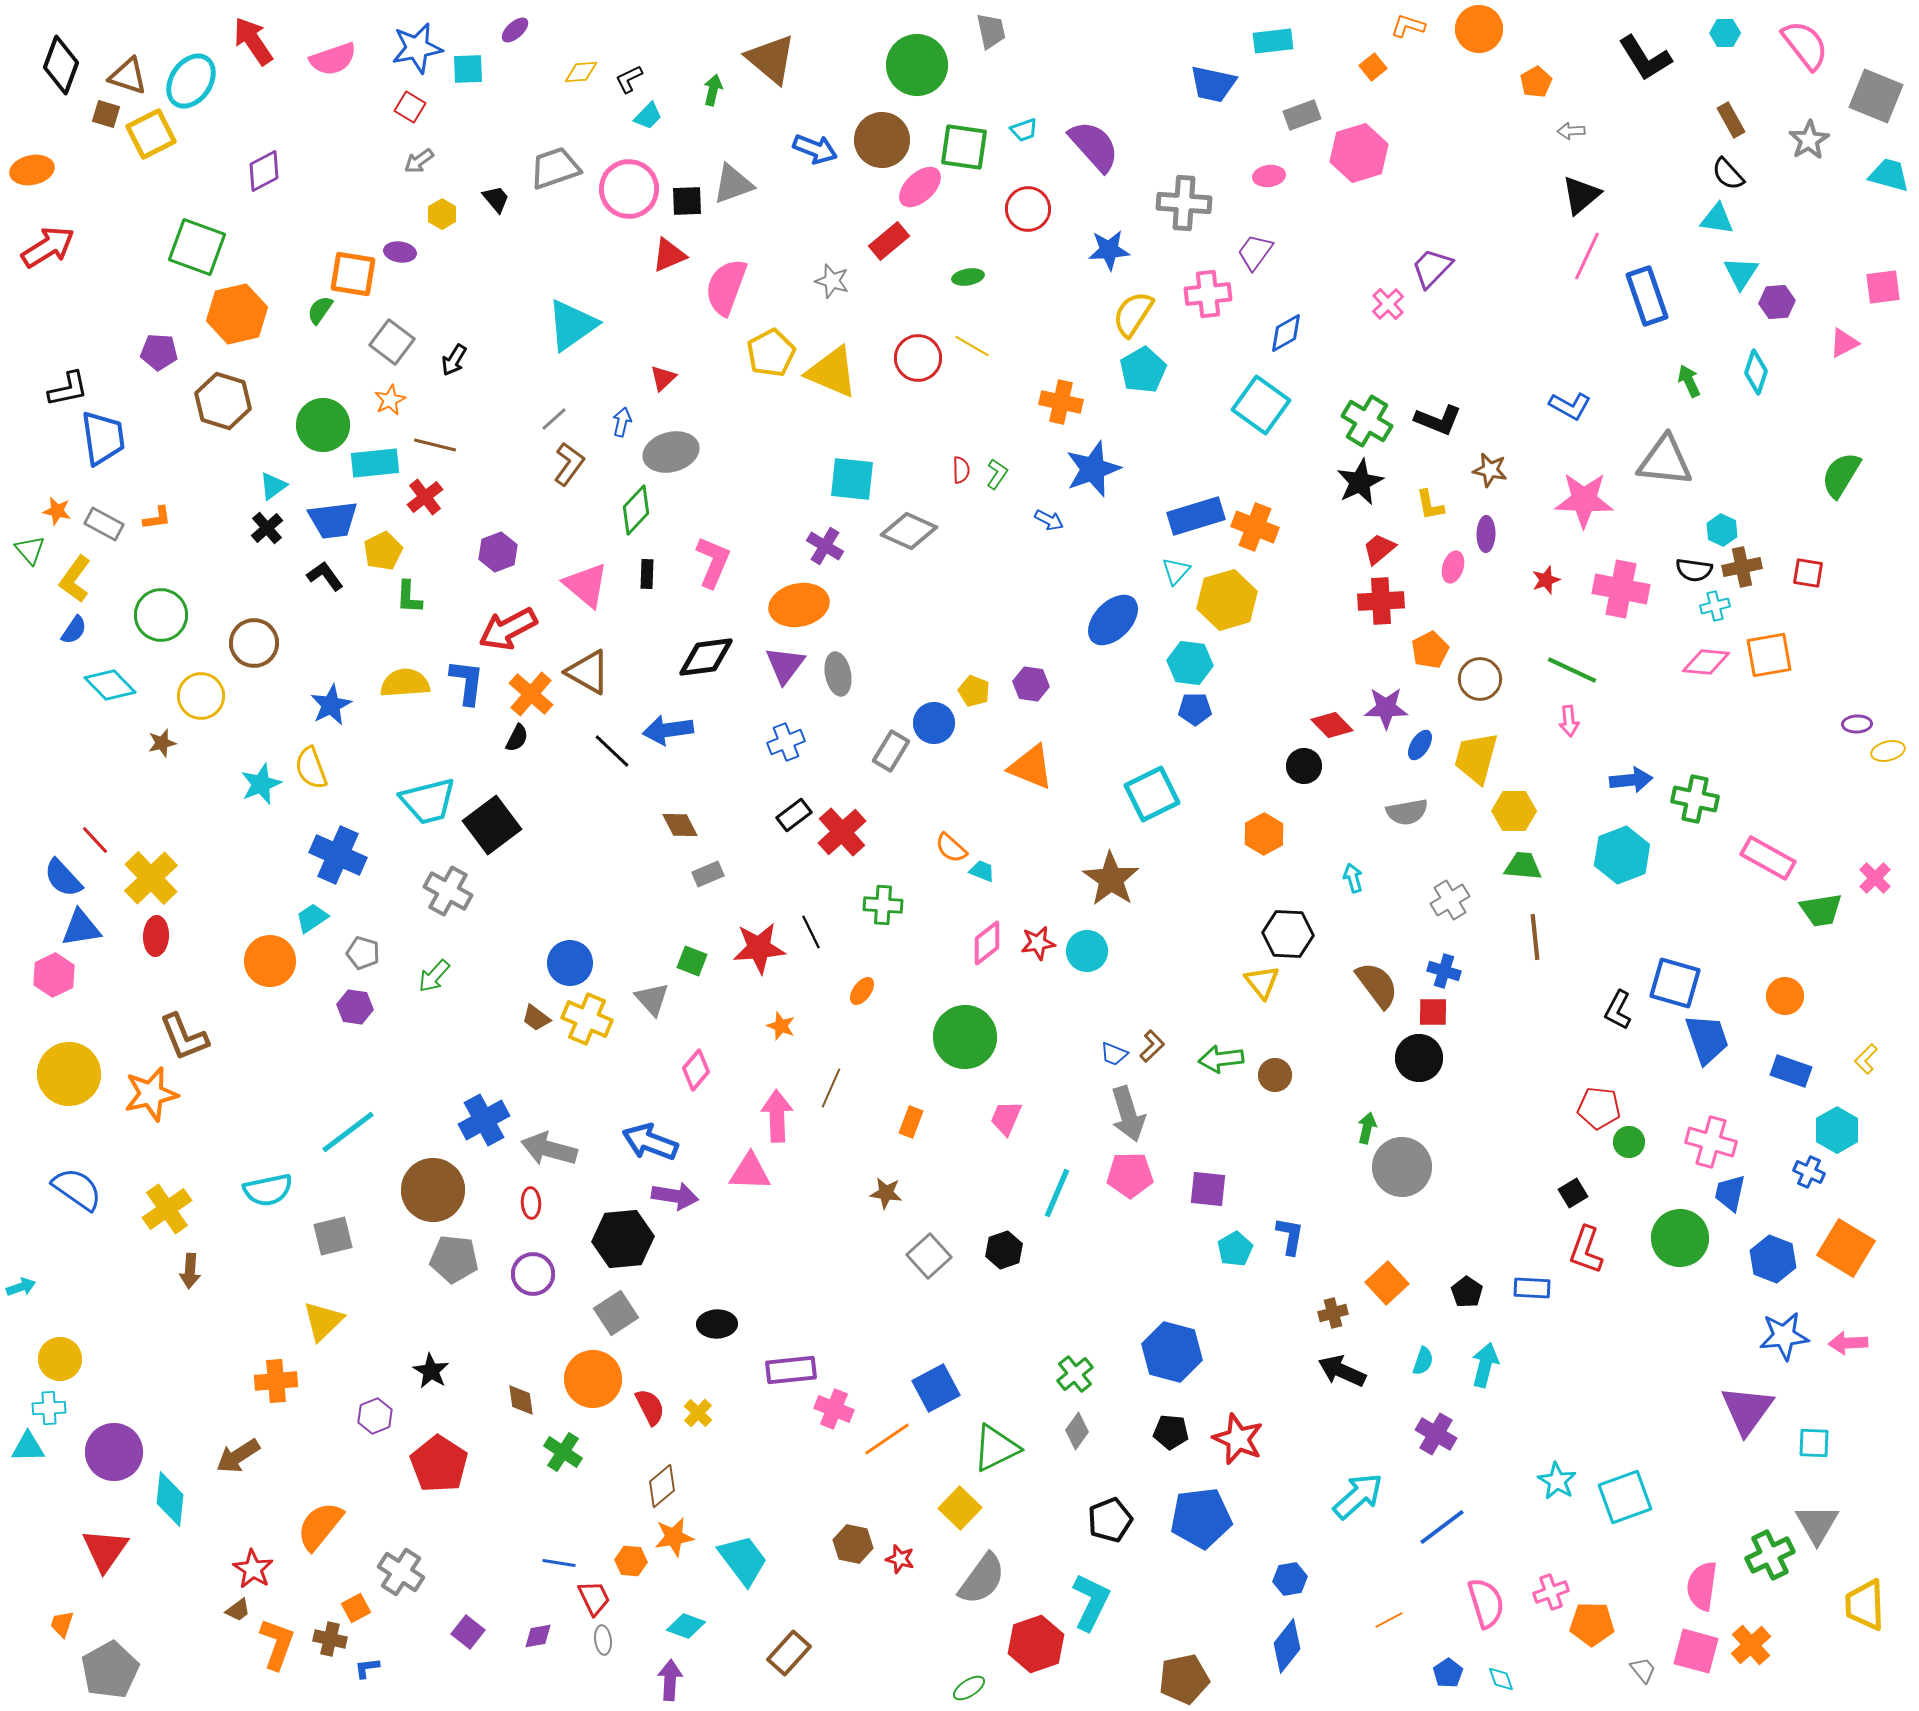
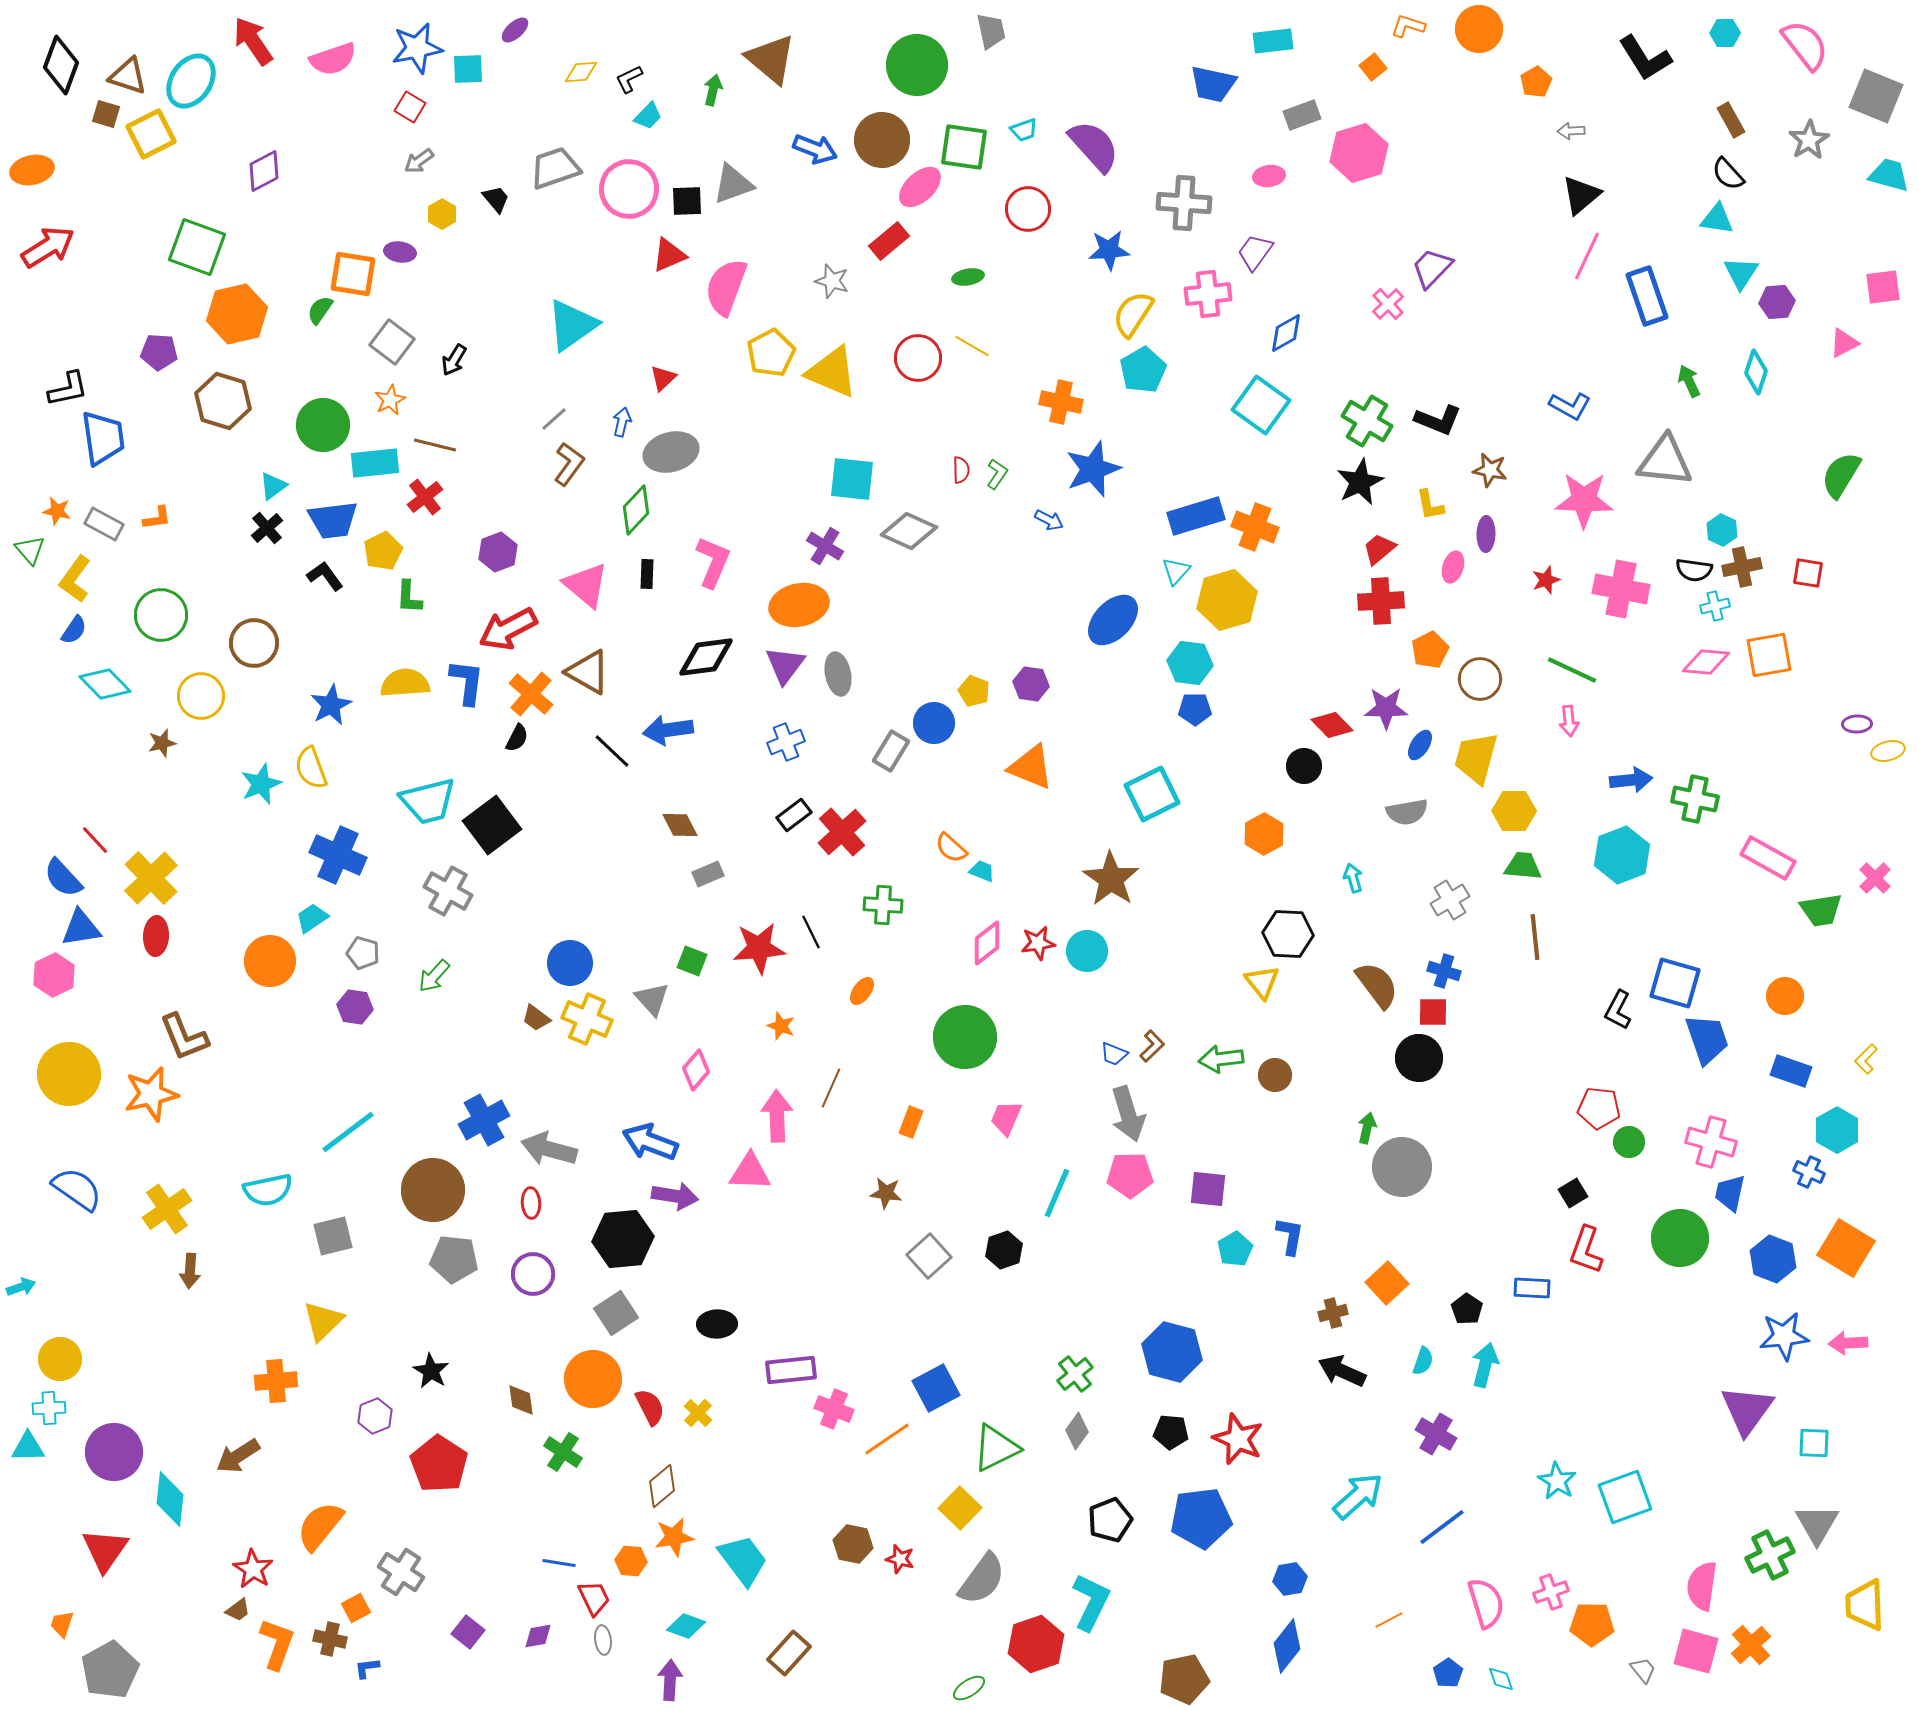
cyan diamond at (110, 685): moved 5 px left, 1 px up
black pentagon at (1467, 1292): moved 17 px down
